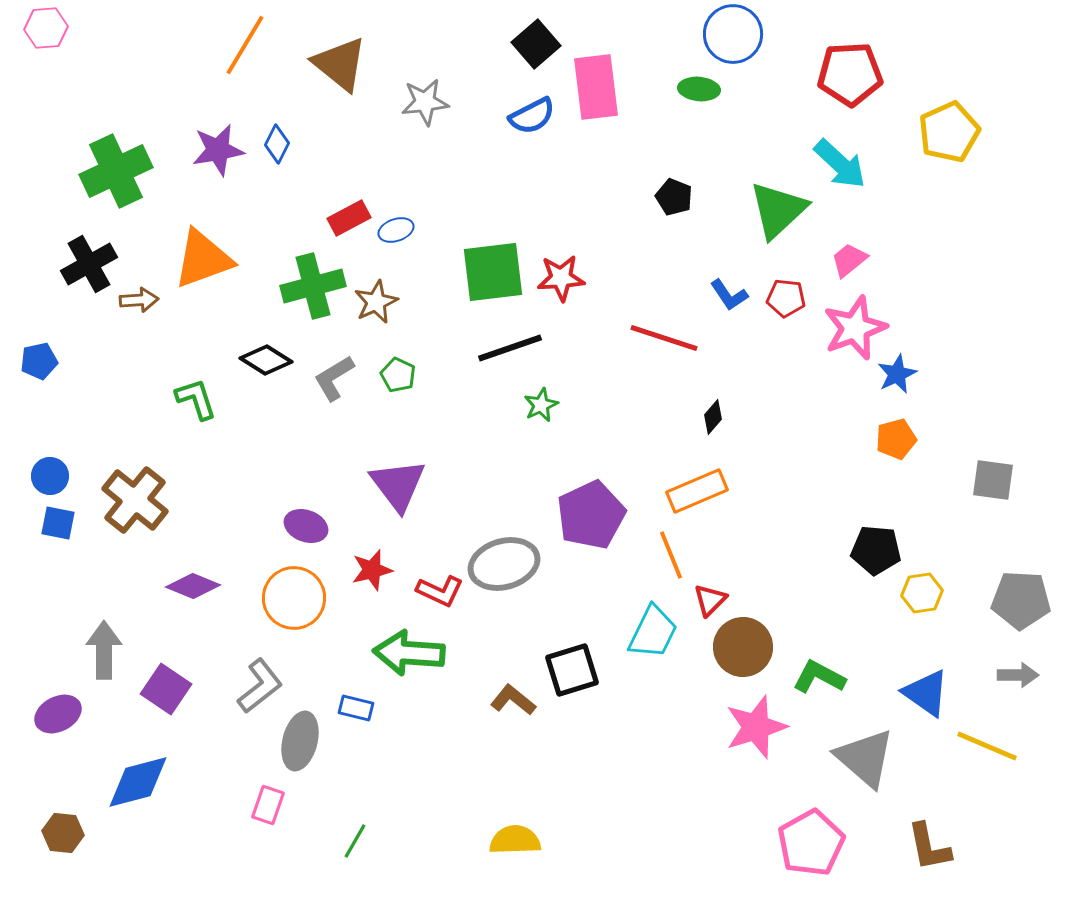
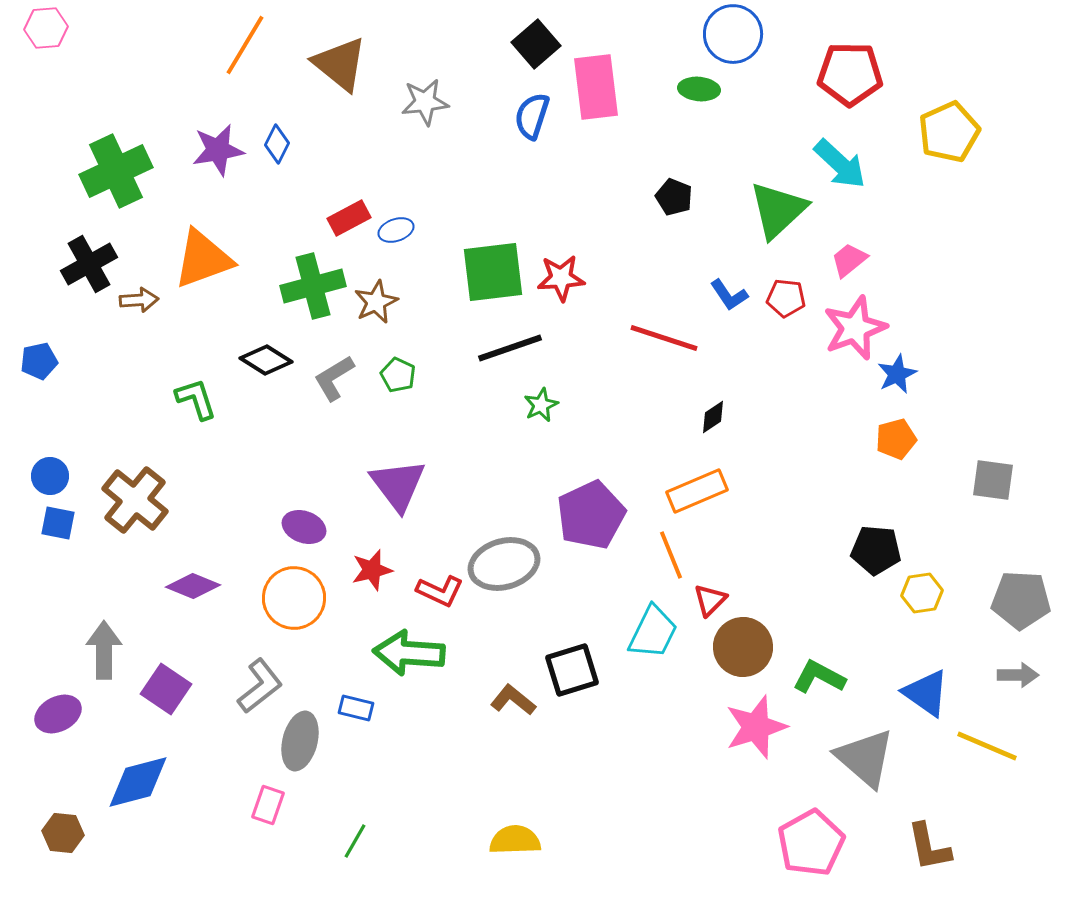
red pentagon at (850, 74): rotated 4 degrees clockwise
blue semicircle at (532, 116): rotated 135 degrees clockwise
black diamond at (713, 417): rotated 16 degrees clockwise
purple ellipse at (306, 526): moved 2 px left, 1 px down
